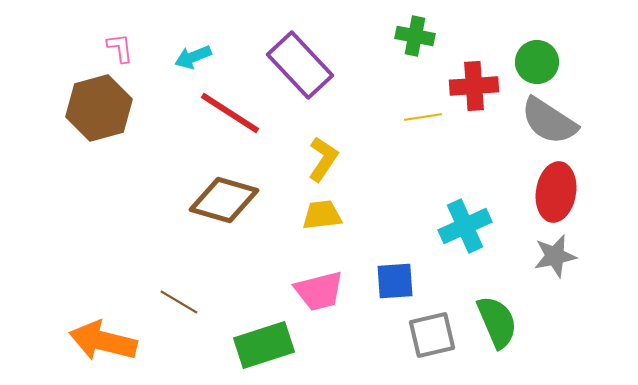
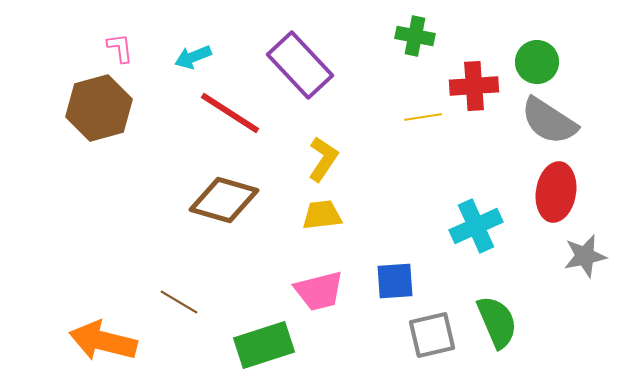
cyan cross: moved 11 px right
gray star: moved 30 px right
